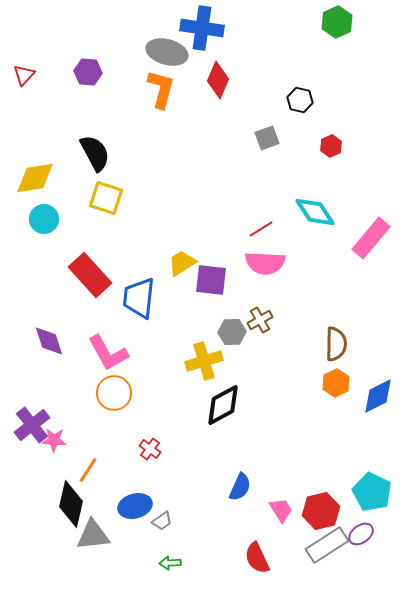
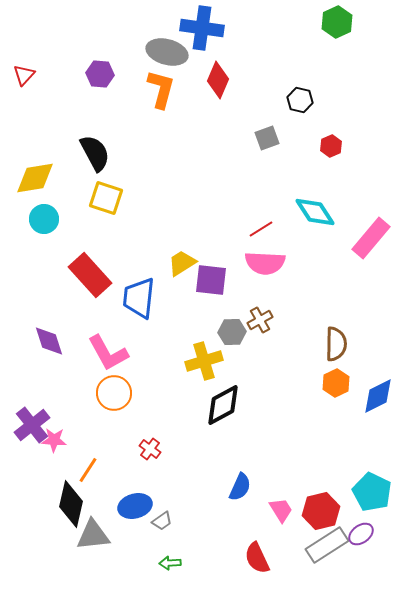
purple hexagon at (88, 72): moved 12 px right, 2 px down
